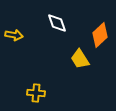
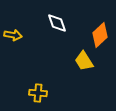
yellow arrow: moved 1 px left
yellow trapezoid: moved 4 px right, 2 px down
yellow cross: moved 2 px right
